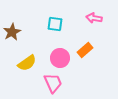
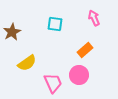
pink arrow: rotated 56 degrees clockwise
pink circle: moved 19 px right, 17 px down
